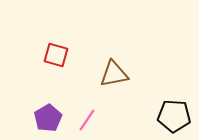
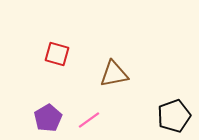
red square: moved 1 px right, 1 px up
black pentagon: rotated 24 degrees counterclockwise
pink line: moved 2 px right; rotated 20 degrees clockwise
